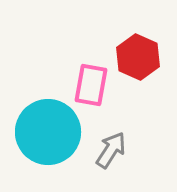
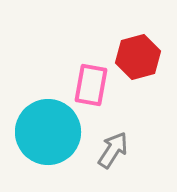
red hexagon: rotated 21 degrees clockwise
gray arrow: moved 2 px right
